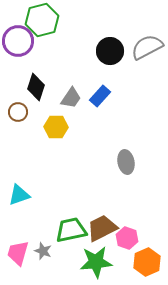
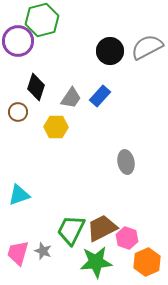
green trapezoid: rotated 52 degrees counterclockwise
